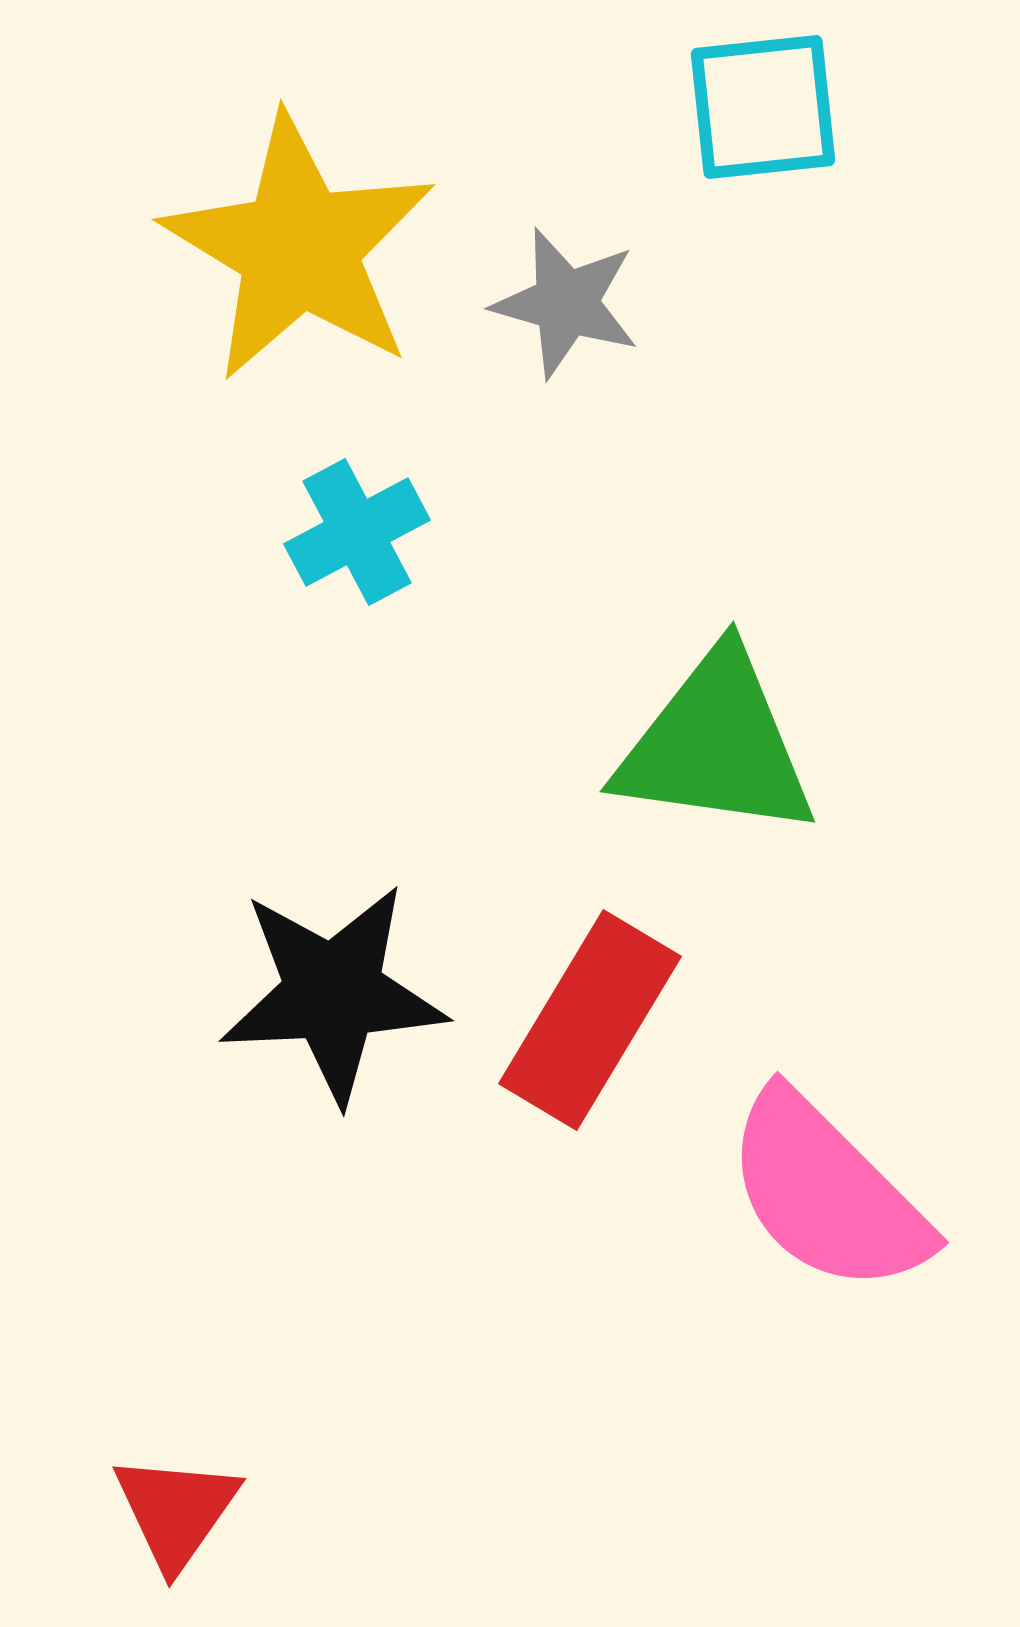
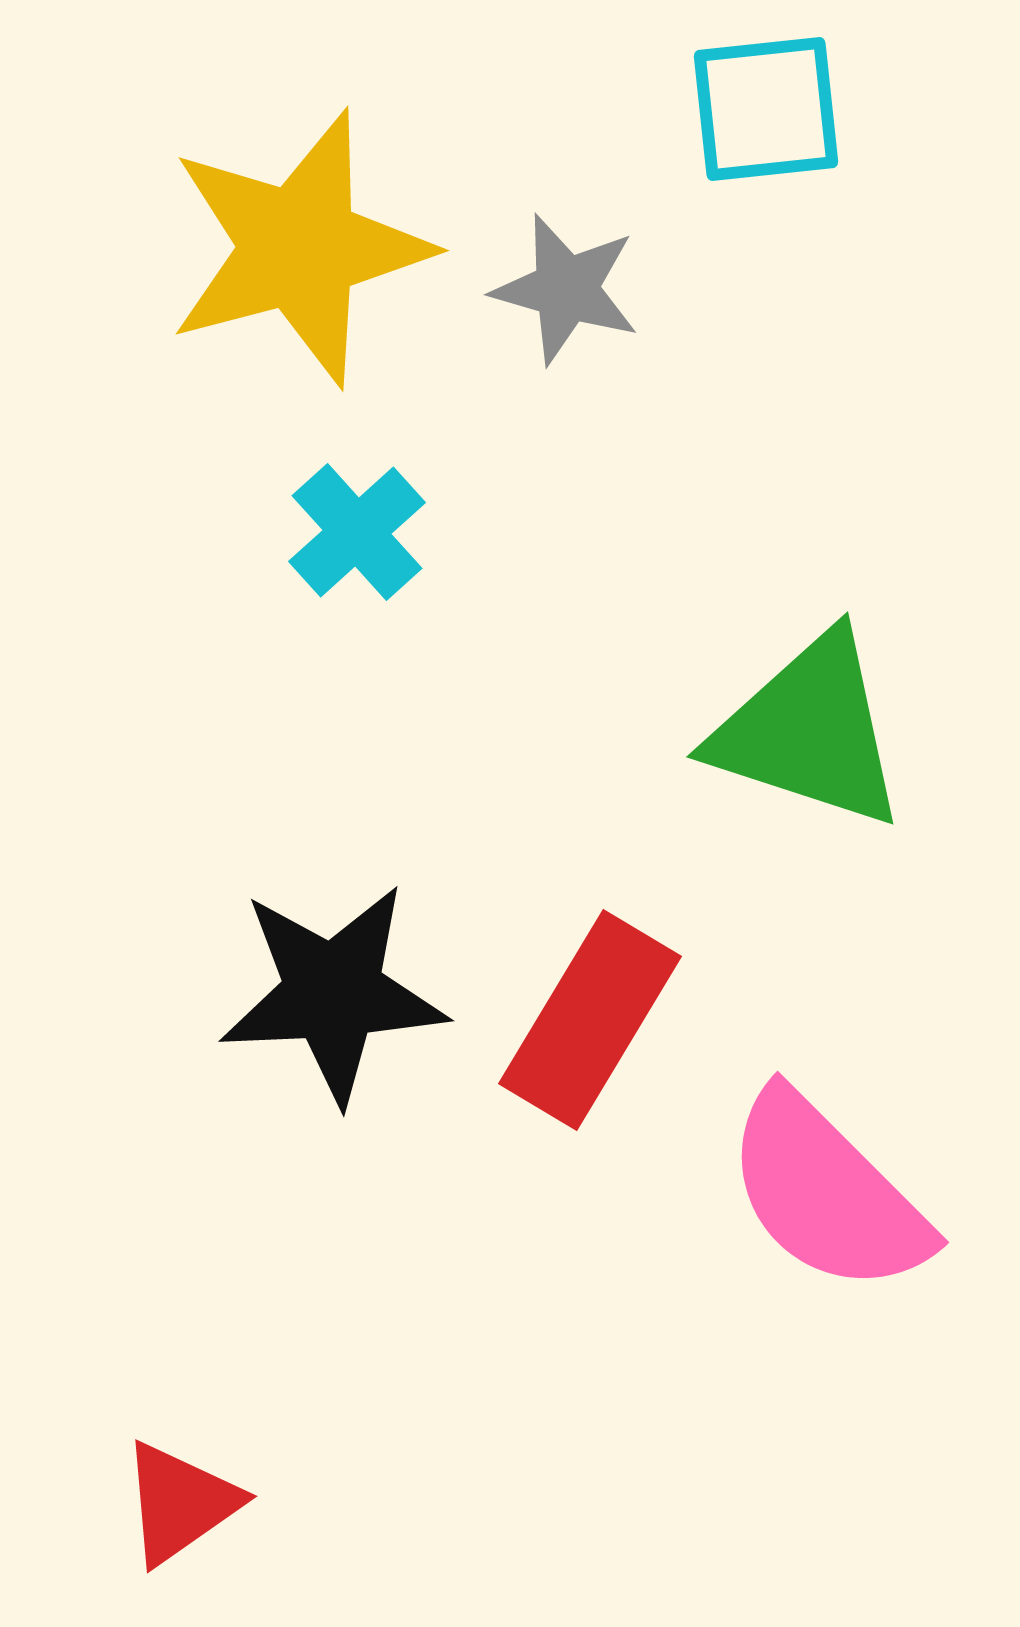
cyan square: moved 3 px right, 2 px down
yellow star: rotated 26 degrees clockwise
gray star: moved 14 px up
cyan cross: rotated 14 degrees counterclockwise
green triangle: moved 93 px right, 14 px up; rotated 10 degrees clockwise
red triangle: moved 4 px right, 8 px up; rotated 20 degrees clockwise
